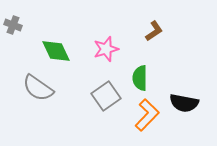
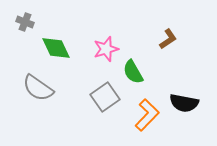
gray cross: moved 12 px right, 3 px up
brown L-shape: moved 14 px right, 8 px down
green diamond: moved 3 px up
green semicircle: moved 7 px left, 6 px up; rotated 30 degrees counterclockwise
gray square: moved 1 px left, 1 px down
